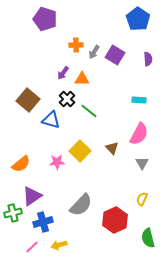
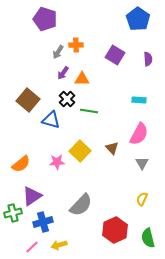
gray arrow: moved 36 px left
green line: rotated 30 degrees counterclockwise
red hexagon: moved 10 px down
